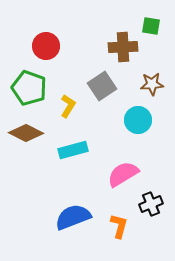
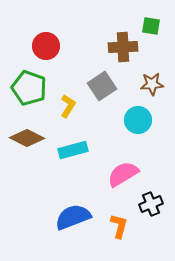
brown diamond: moved 1 px right, 5 px down
